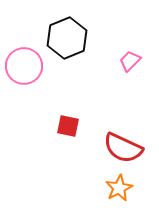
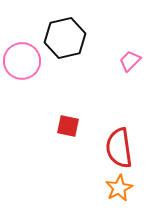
black hexagon: moved 2 px left; rotated 9 degrees clockwise
pink circle: moved 2 px left, 5 px up
red semicircle: moved 4 px left; rotated 57 degrees clockwise
